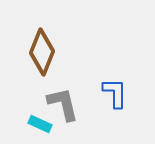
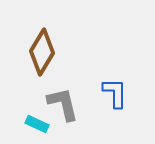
brown diamond: rotated 9 degrees clockwise
cyan rectangle: moved 3 px left
